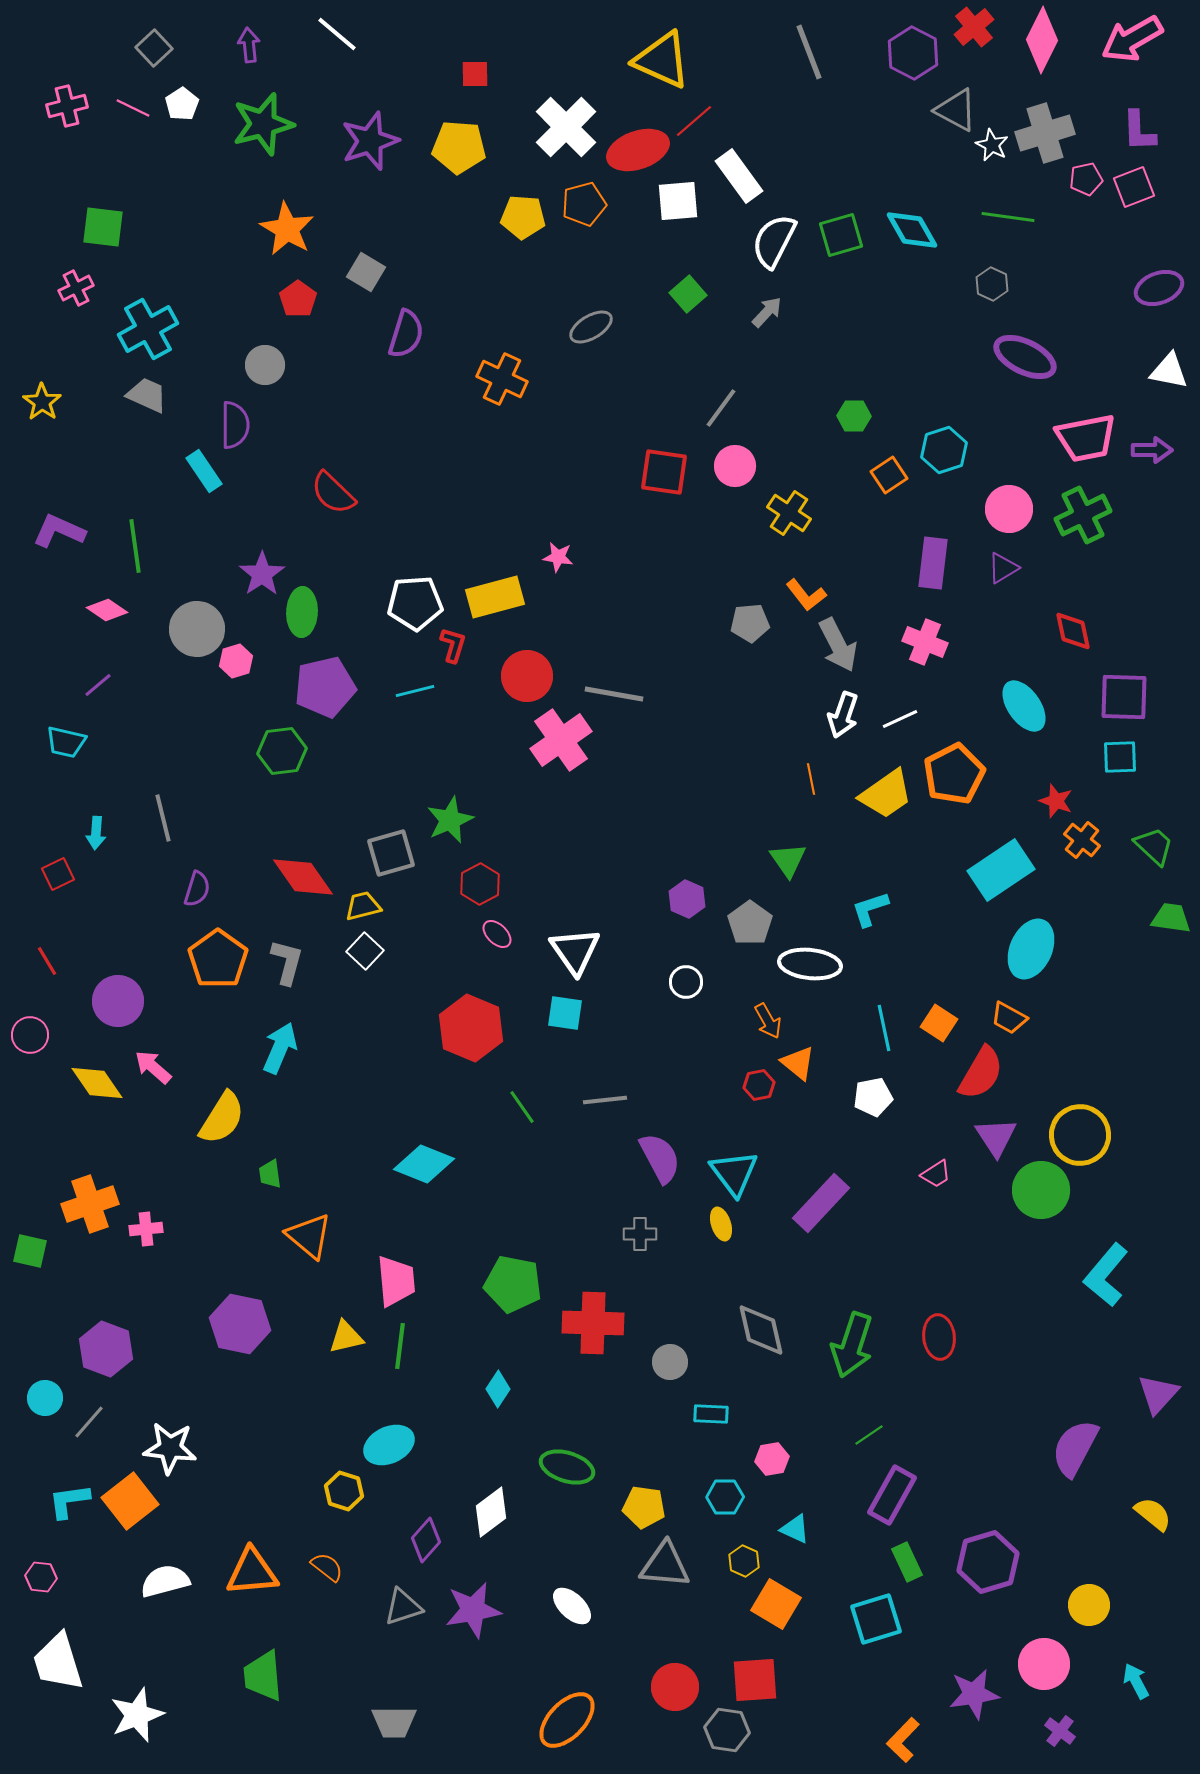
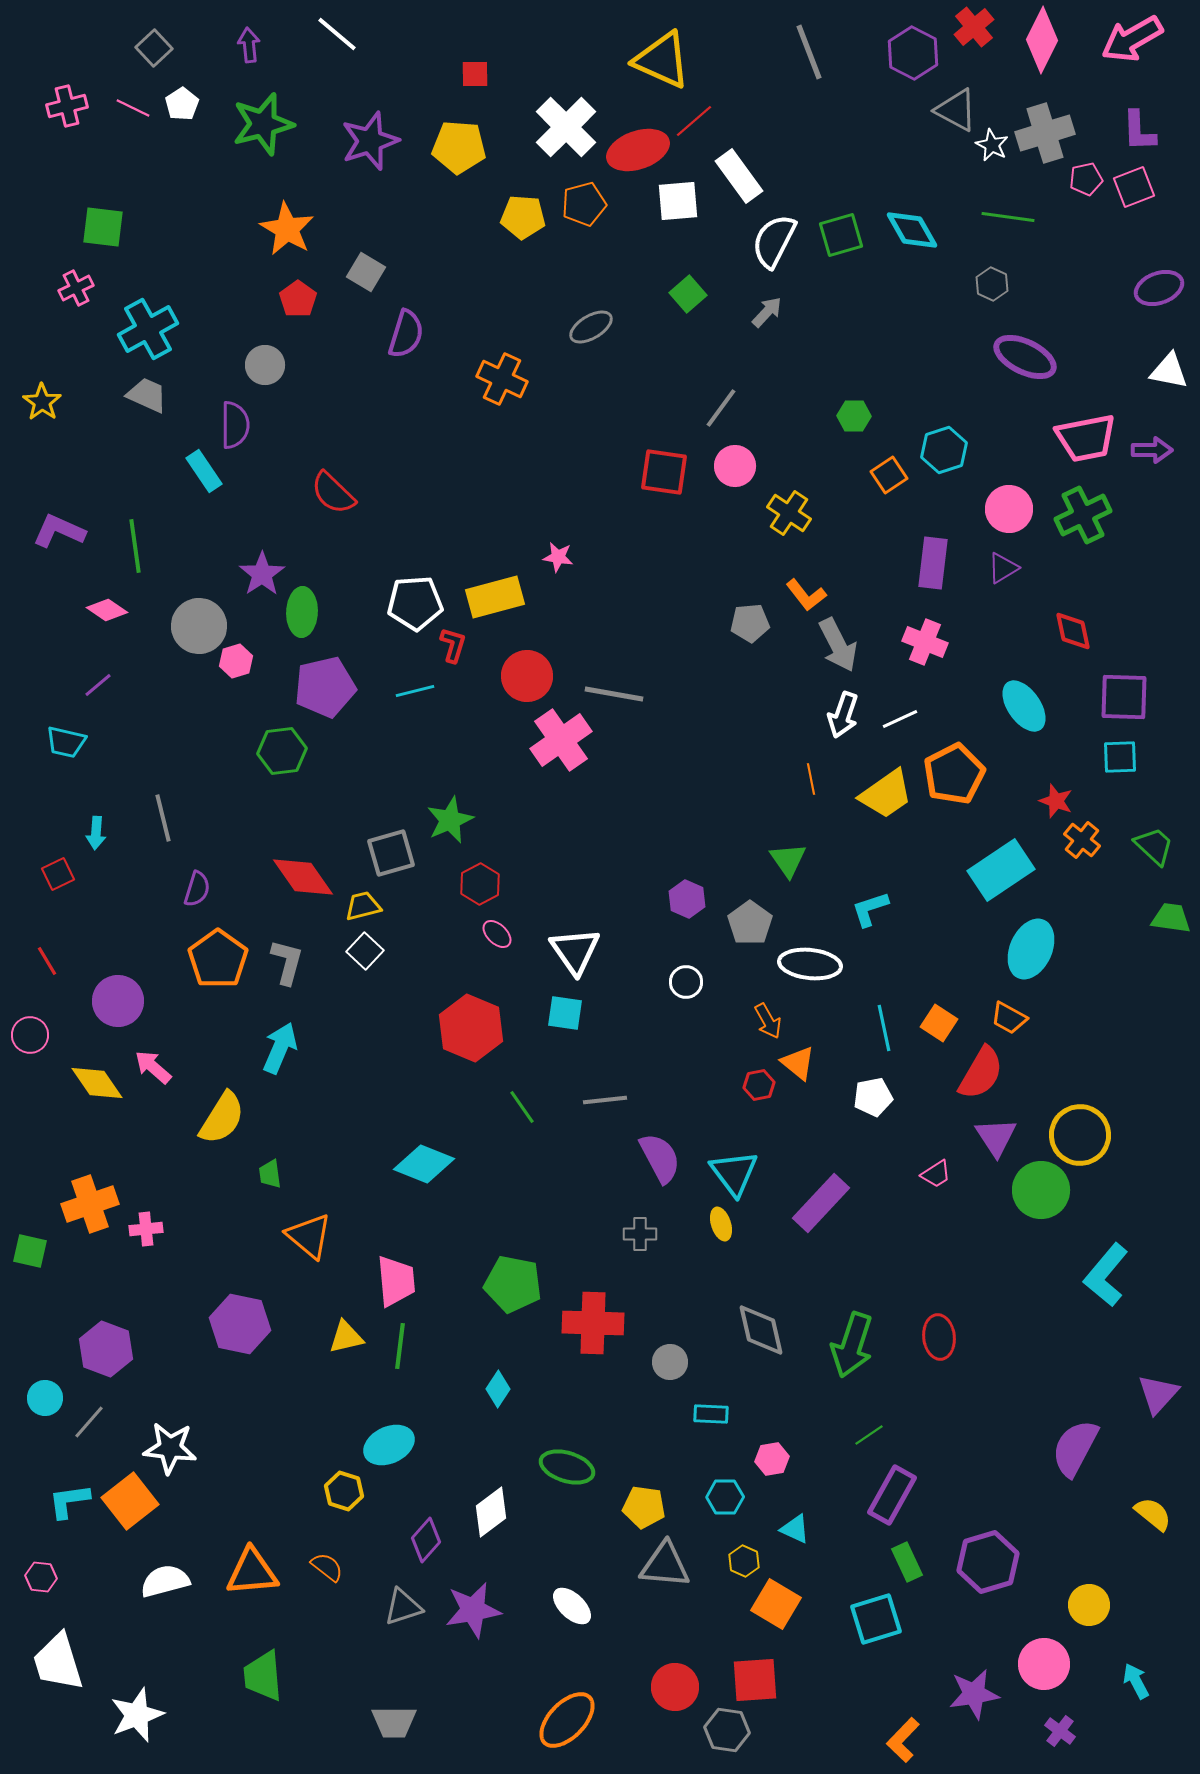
gray circle at (197, 629): moved 2 px right, 3 px up
